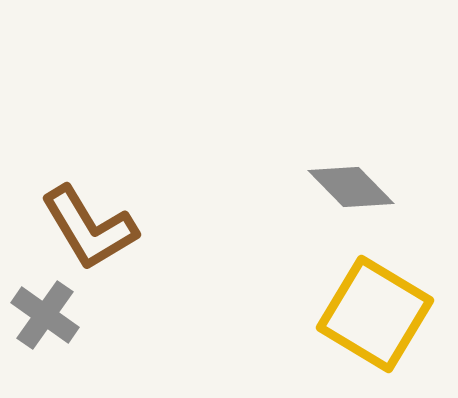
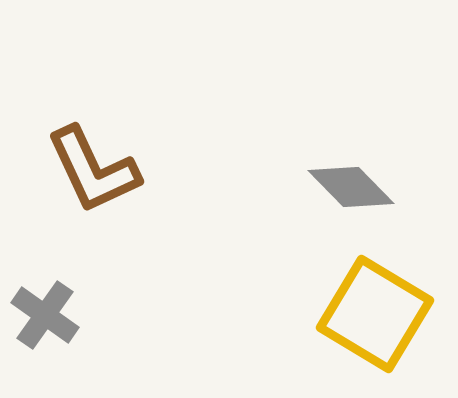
brown L-shape: moved 4 px right, 58 px up; rotated 6 degrees clockwise
